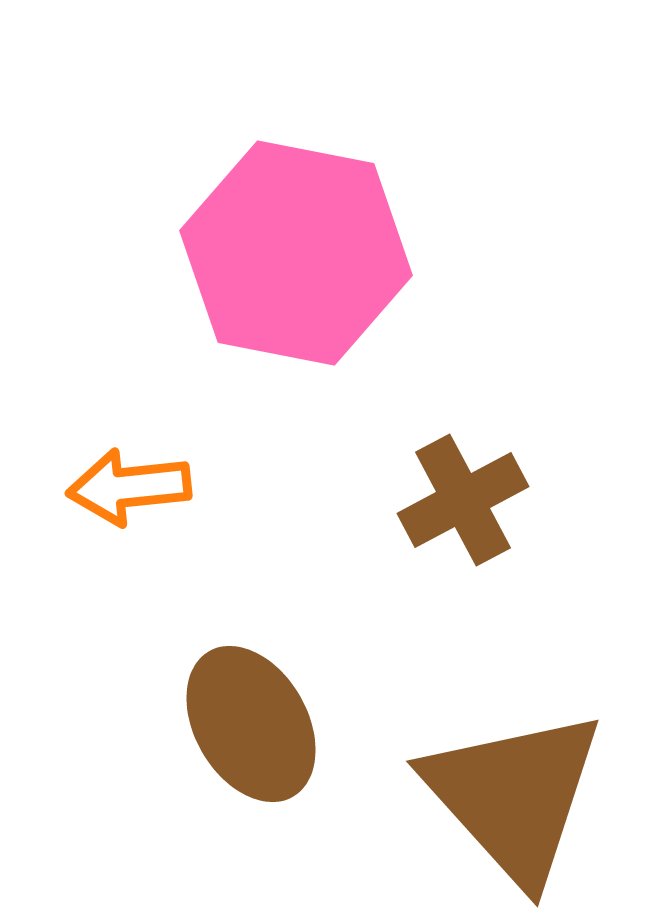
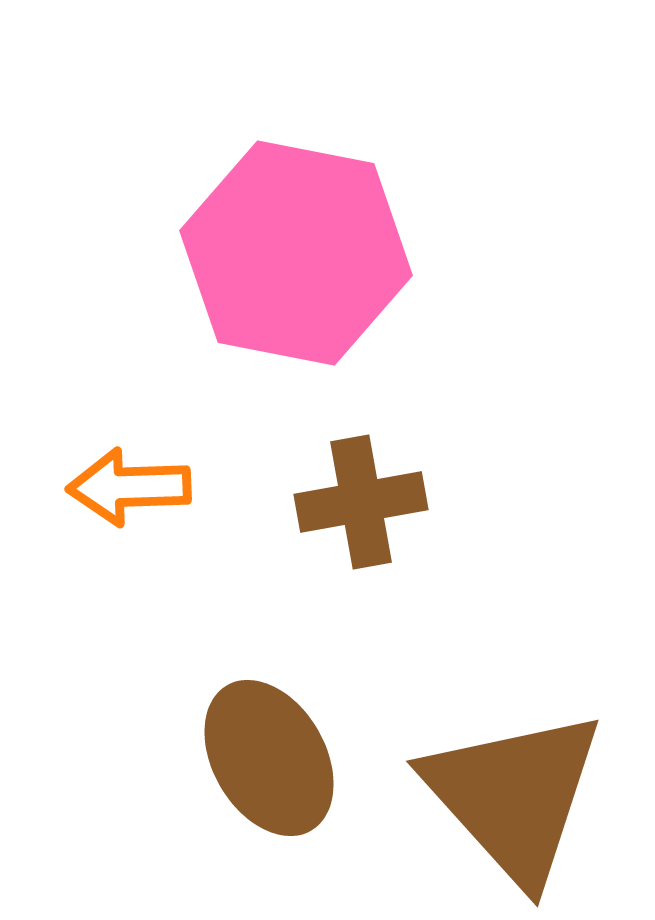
orange arrow: rotated 4 degrees clockwise
brown cross: moved 102 px left, 2 px down; rotated 18 degrees clockwise
brown ellipse: moved 18 px right, 34 px down
